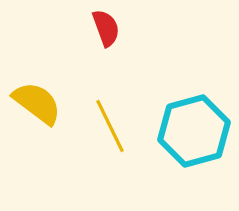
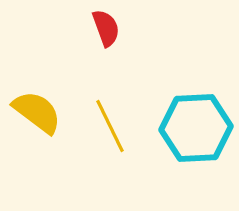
yellow semicircle: moved 9 px down
cyan hexagon: moved 2 px right, 3 px up; rotated 12 degrees clockwise
